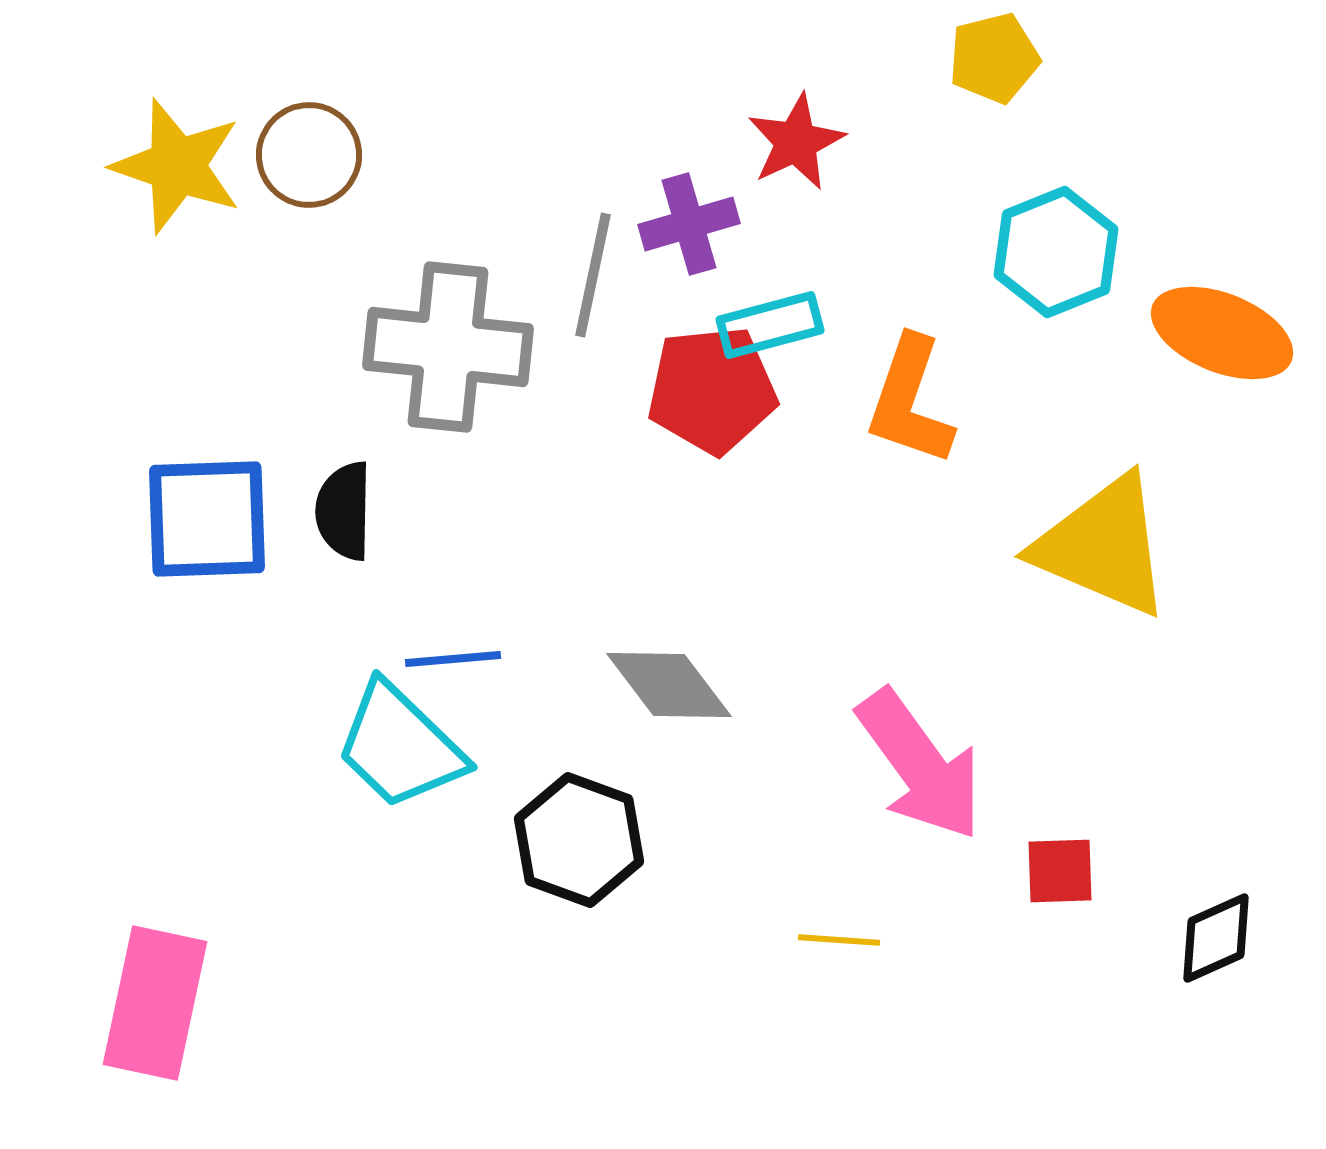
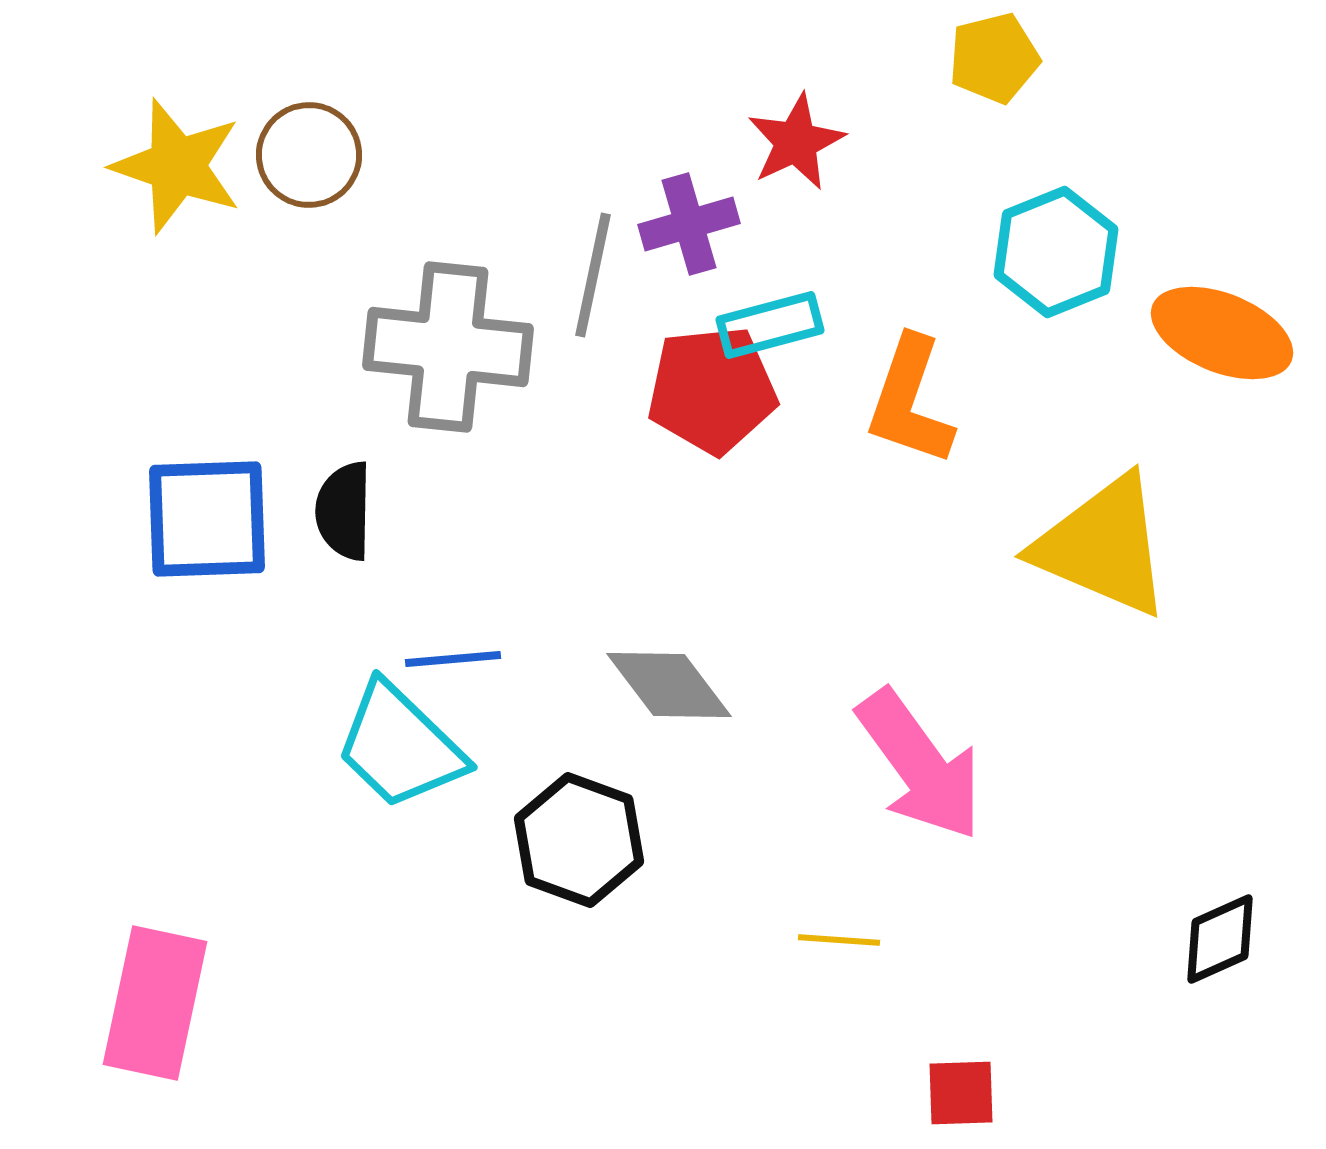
red square: moved 99 px left, 222 px down
black diamond: moved 4 px right, 1 px down
